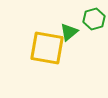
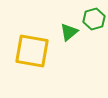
yellow square: moved 15 px left, 3 px down
